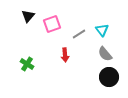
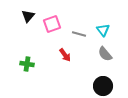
cyan triangle: moved 1 px right
gray line: rotated 48 degrees clockwise
red arrow: rotated 32 degrees counterclockwise
green cross: rotated 24 degrees counterclockwise
black circle: moved 6 px left, 9 px down
